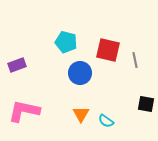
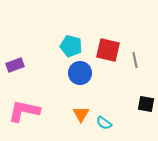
cyan pentagon: moved 5 px right, 4 px down
purple rectangle: moved 2 px left
cyan semicircle: moved 2 px left, 2 px down
